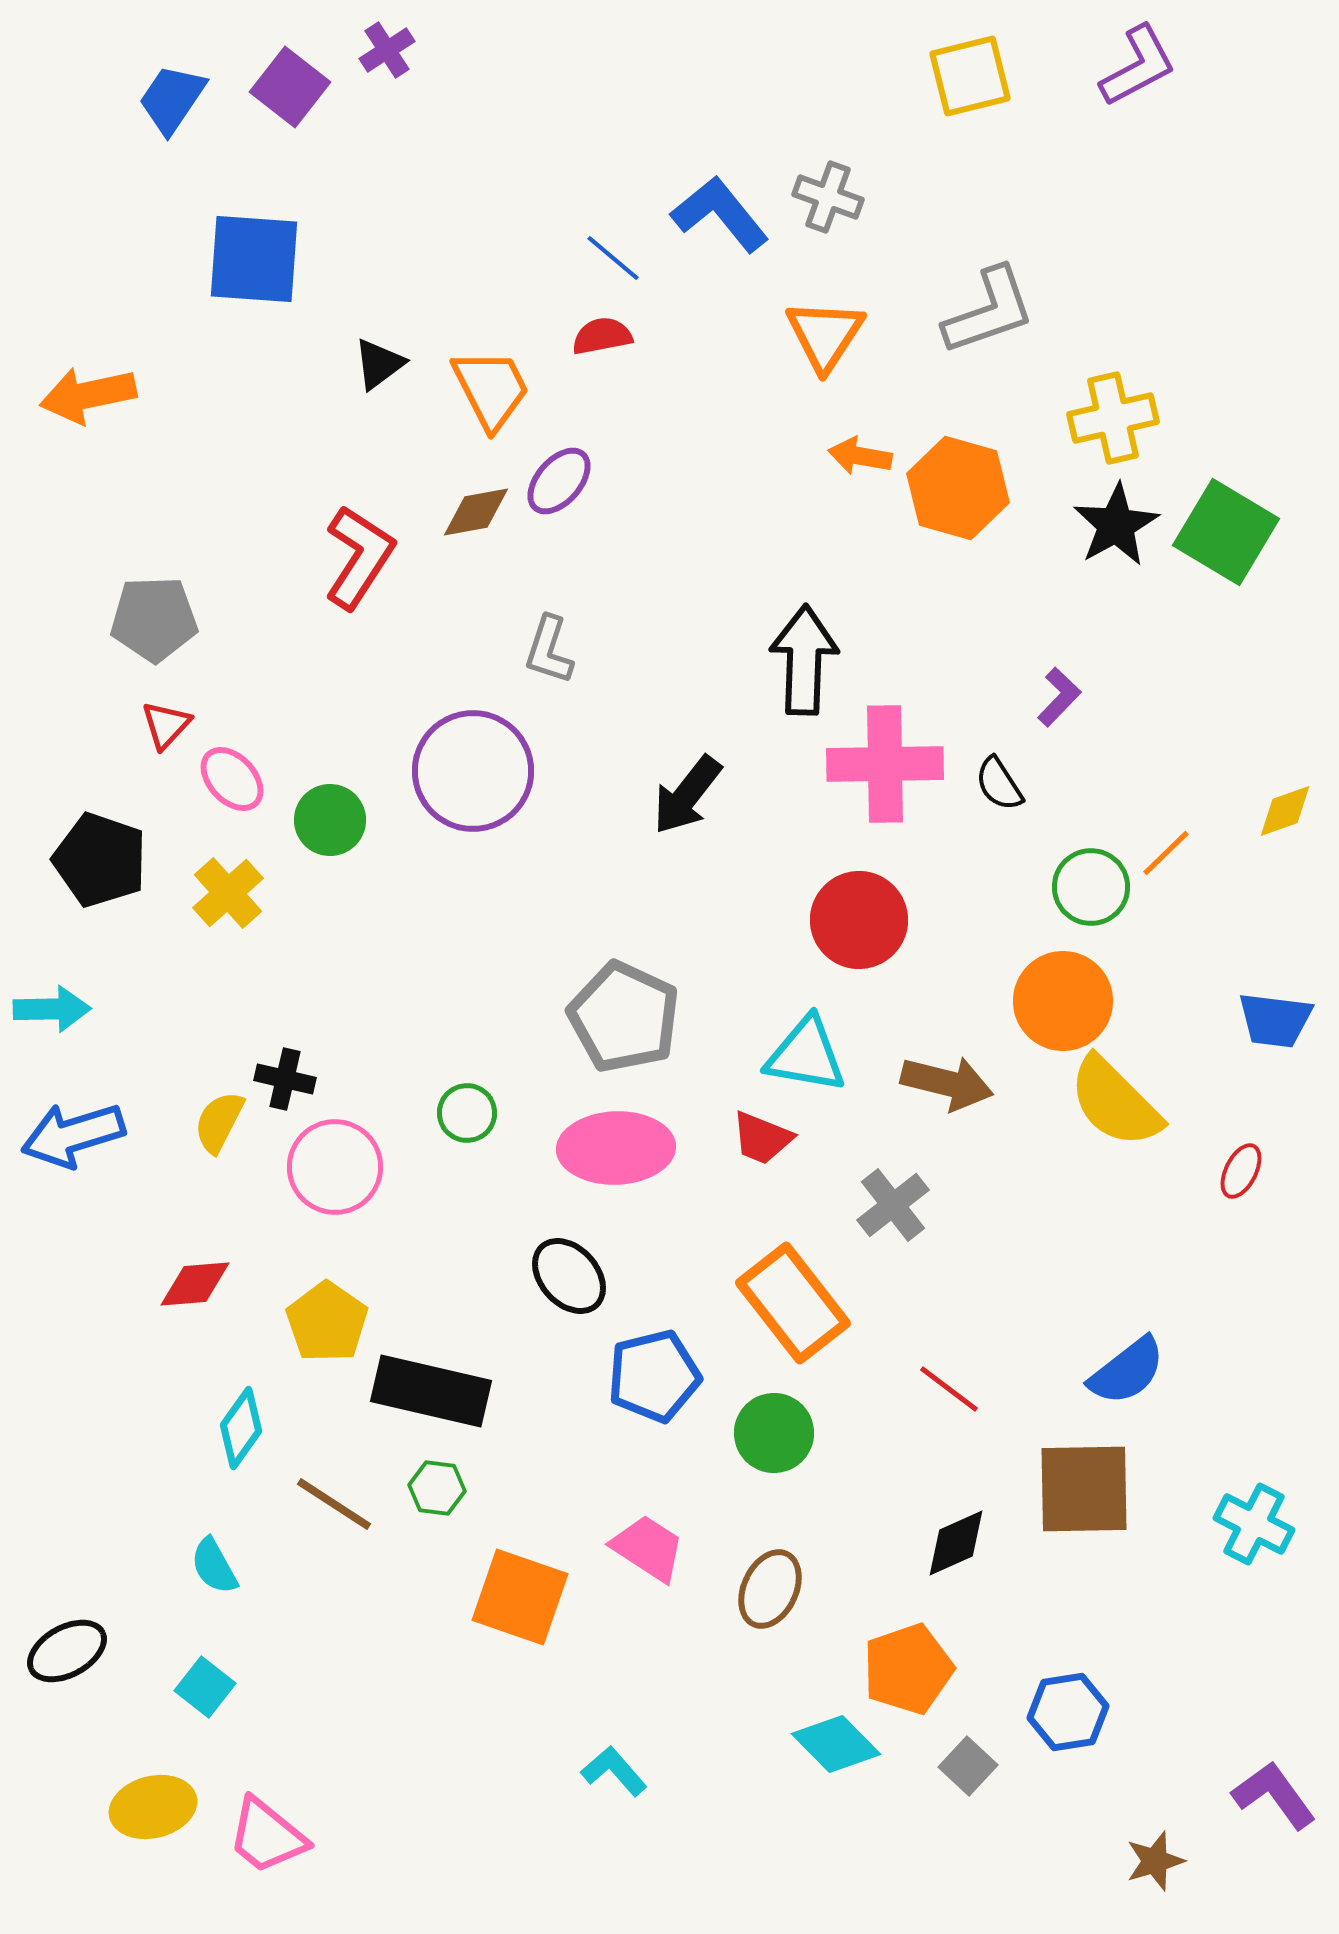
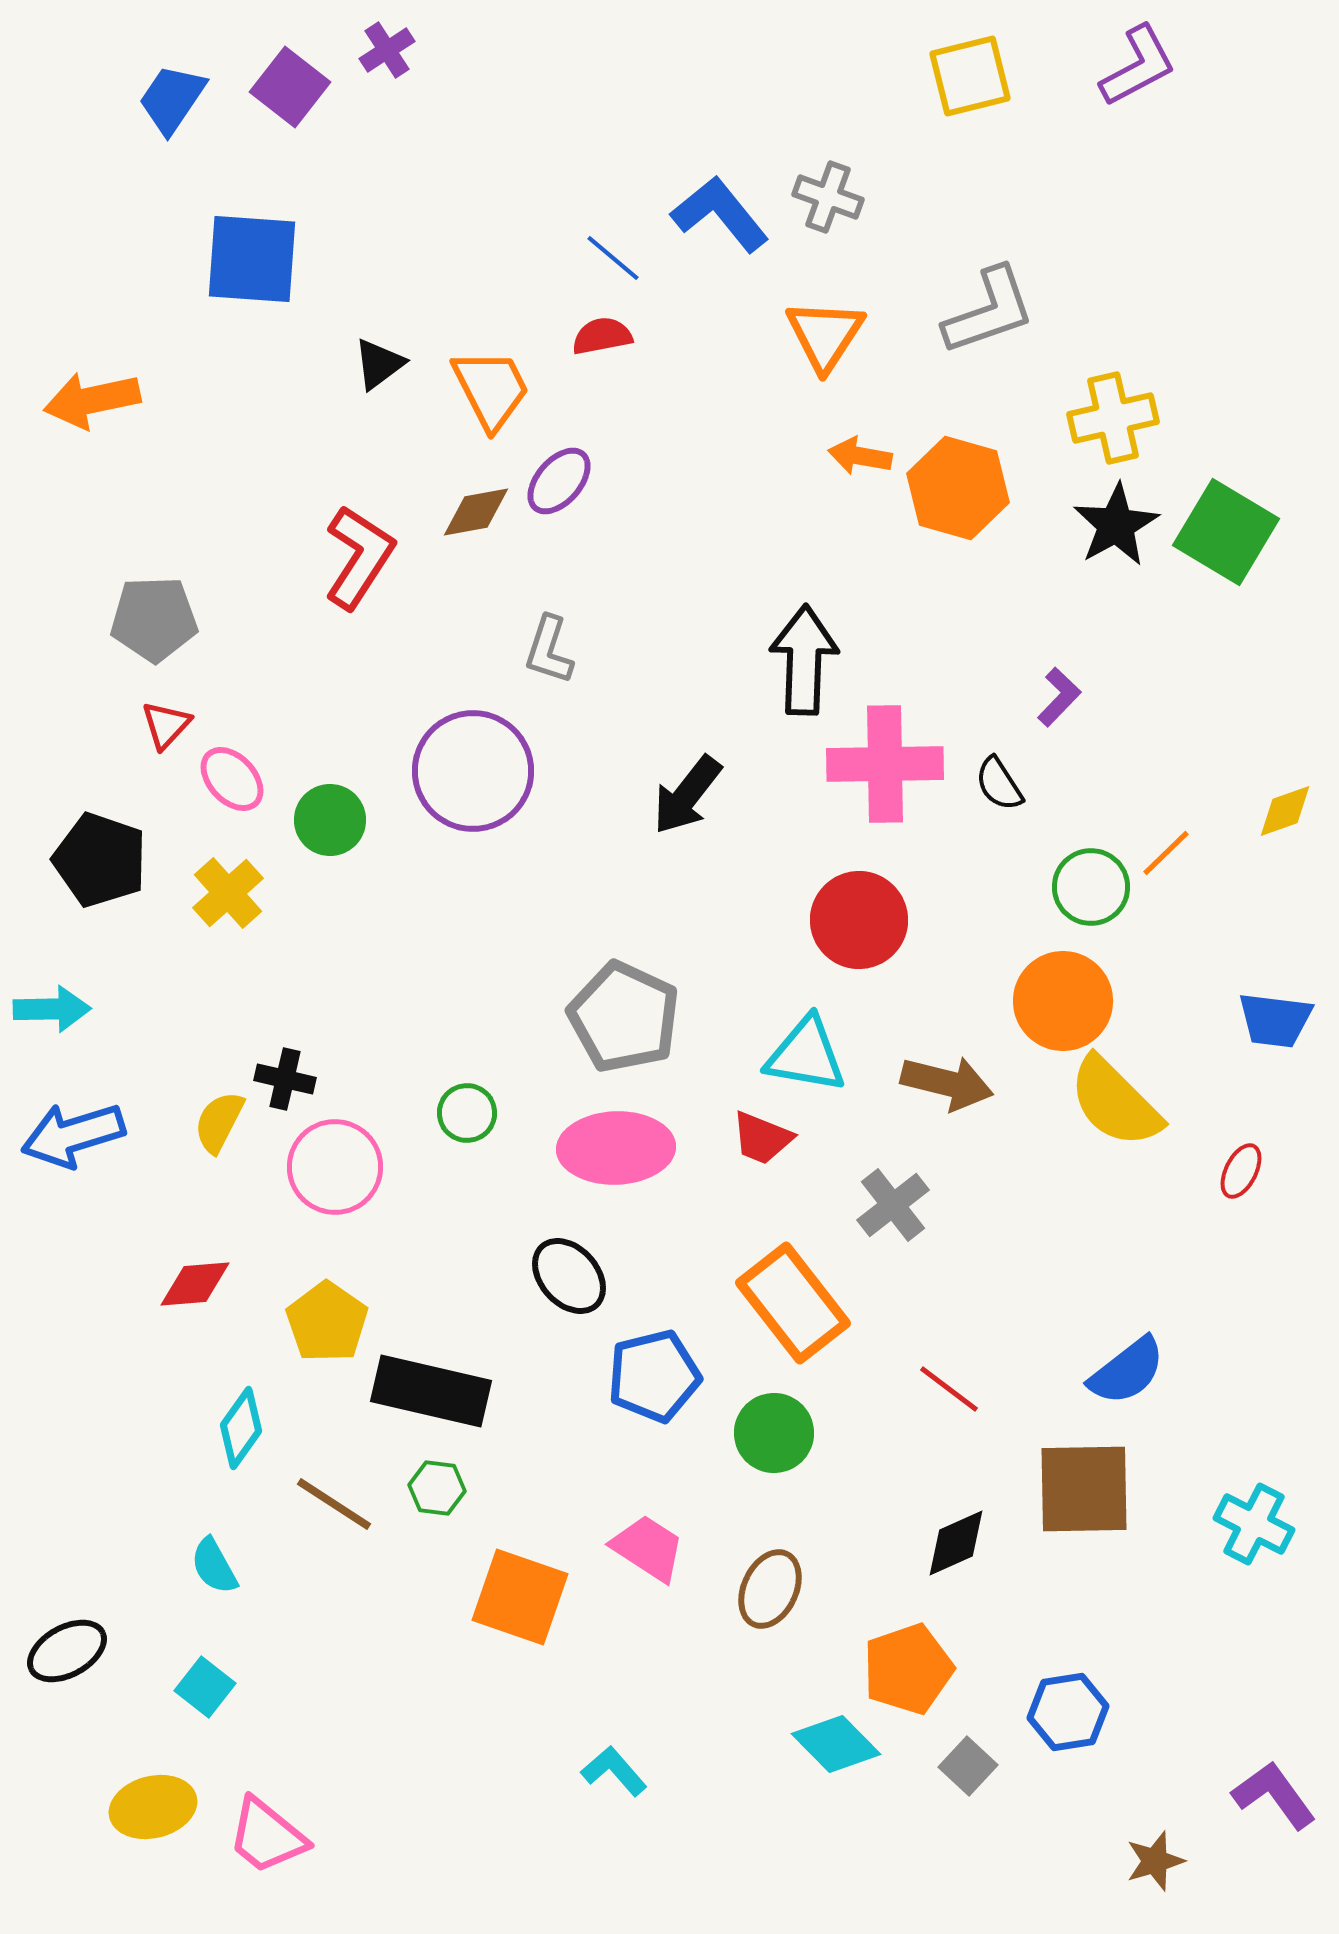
blue square at (254, 259): moved 2 px left
orange arrow at (88, 395): moved 4 px right, 5 px down
